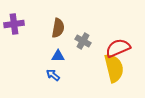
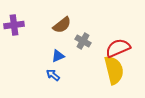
purple cross: moved 1 px down
brown semicircle: moved 4 px right, 3 px up; rotated 42 degrees clockwise
blue triangle: rotated 24 degrees counterclockwise
yellow semicircle: moved 2 px down
